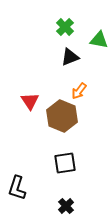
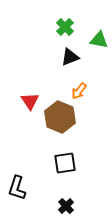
brown hexagon: moved 2 px left, 1 px down
